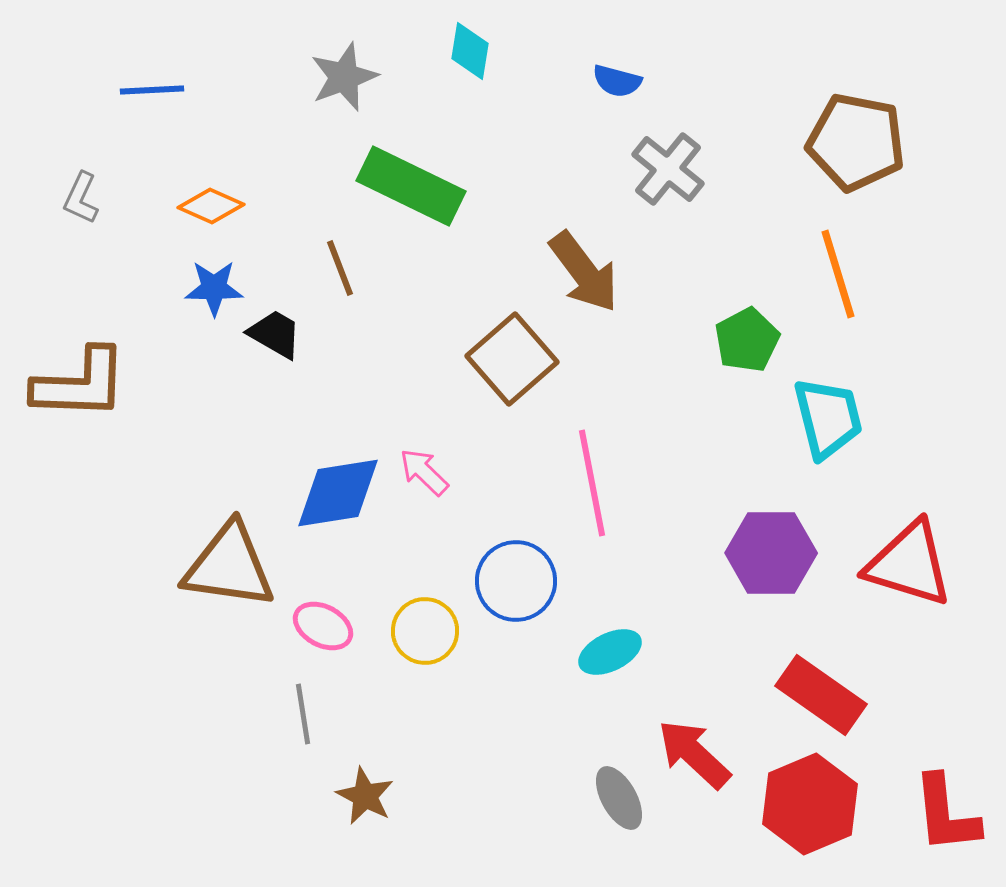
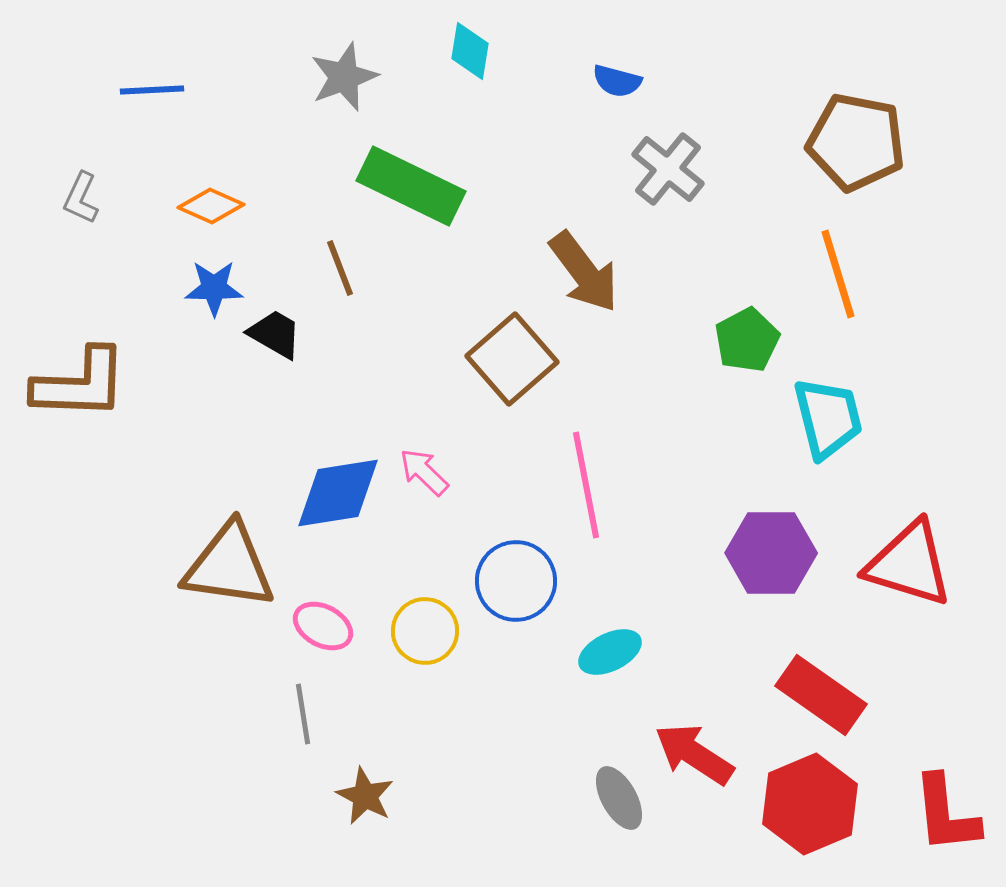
pink line: moved 6 px left, 2 px down
red arrow: rotated 10 degrees counterclockwise
